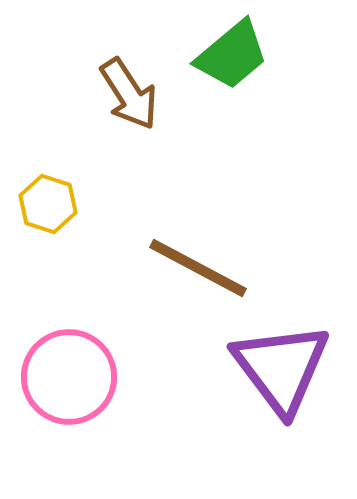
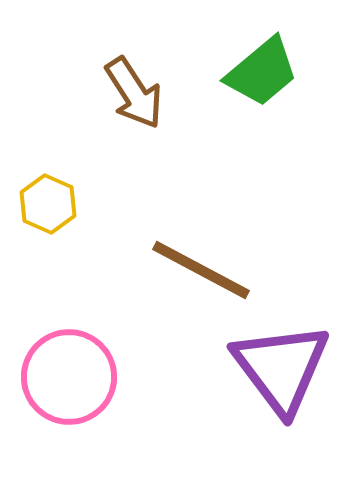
green trapezoid: moved 30 px right, 17 px down
brown arrow: moved 5 px right, 1 px up
yellow hexagon: rotated 6 degrees clockwise
brown line: moved 3 px right, 2 px down
